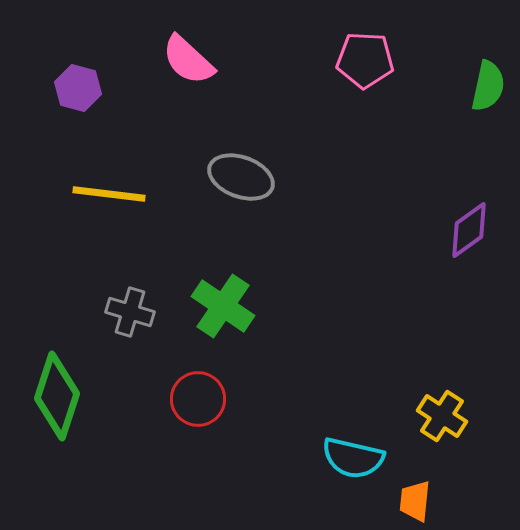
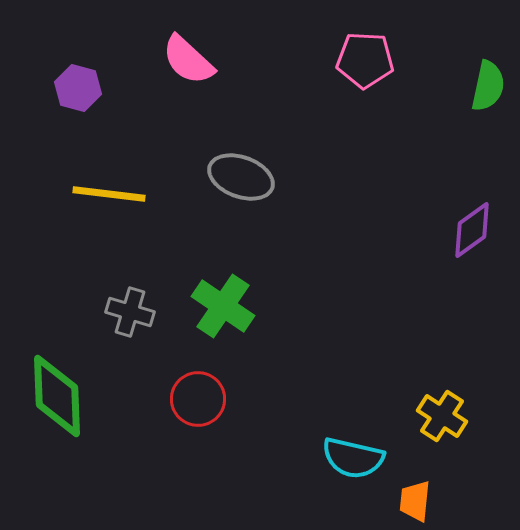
purple diamond: moved 3 px right
green diamond: rotated 20 degrees counterclockwise
